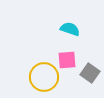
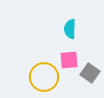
cyan semicircle: rotated 108 degrees counterclockwise
pink square: moved 2 px right
